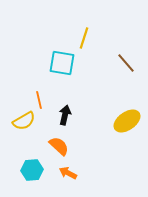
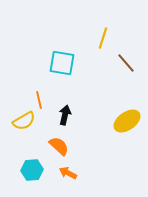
yellow line: moved 19 px right
